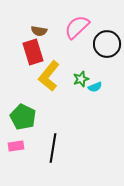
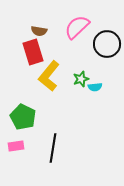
cyan semicircle: rotated 16 degrees clockwise
